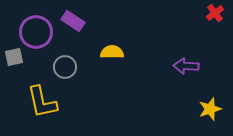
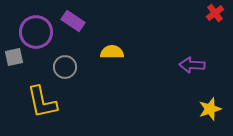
purple arrow: moved 6 px right, 1 px up
